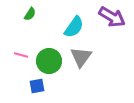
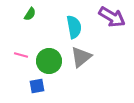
cyan semicircle: rotated 45 degrees counterclockwise
gray triangle: rotated 15 degrees clockwise
